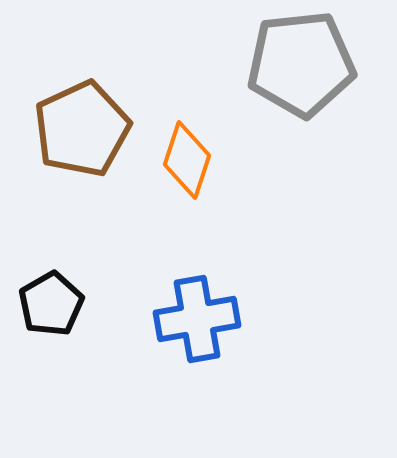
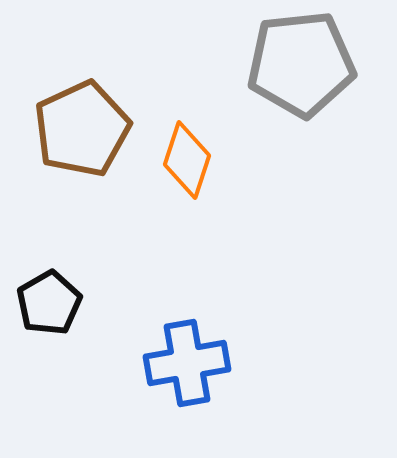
black pentagon: moved 2 px left, 1 px up
blue cross: moved 10 px left, 44 px down
